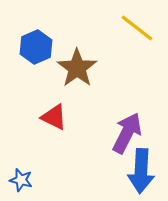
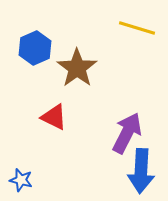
yellow line: rotated 21 degrees counterclockwise
blue hexagon: moved 1 px left, 1 px down
